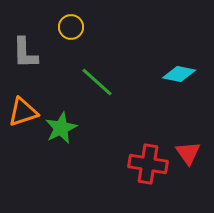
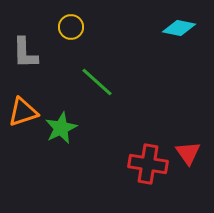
cyan diamond: moved 46 px up
